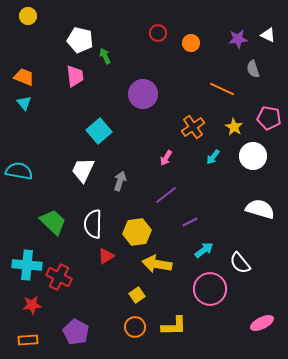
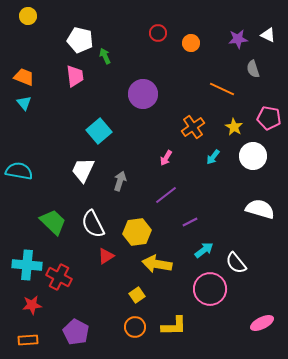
white semicircle at (93, 224): rotated 28 degrees counterclockwise
white semicircle at (240, 263): moved 4 px left
